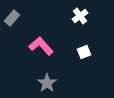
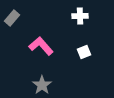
white cross: rotated 35 degrees clockwise
gray star: moved 5 px left, 2 px down
